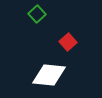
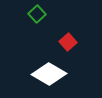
white diamond: moved 1 px up; rotated 24 degrees clockwise
